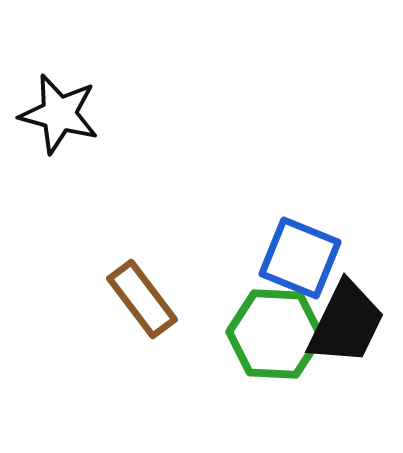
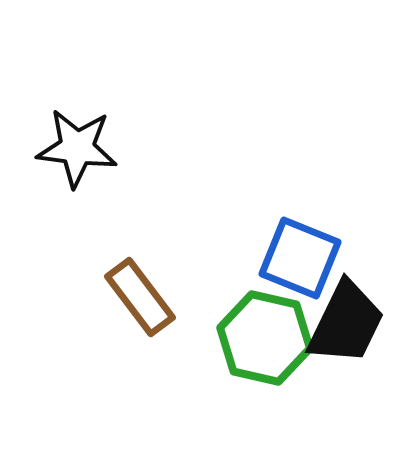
black star: moved 18 px right, 34 px down; rotated 8 degrees counterclockwise
brown rectangle: moved 2 px left, 2 px up
green hexagon: moved 10 px left, 4 px down; rotated 10 degrees clockwise
